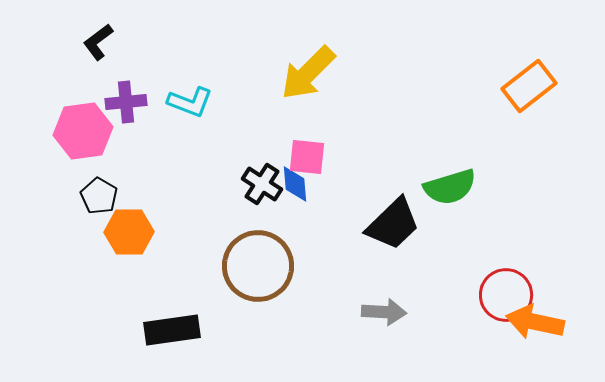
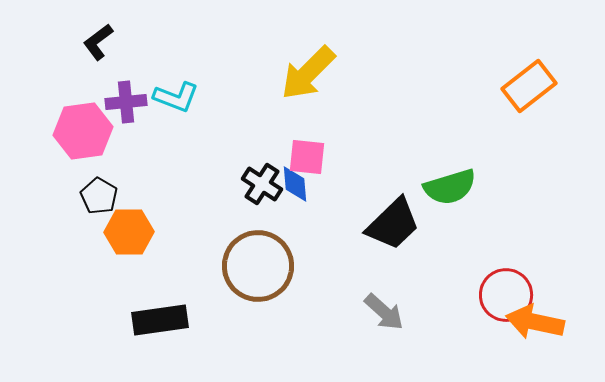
cyan L-shape: moved 14 px left, 5 px up
gray arrow: rotated 39 degrees clockwise
black rectangle: moved 12 px left, 10 px up
